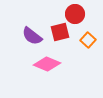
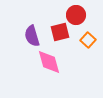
red circle: moved 1 px right, 1 px down
purple semicircle: rotated 35 degrees clockwise
pink diamond: moved 2 px right, 2 px up; rotated 52 degrees clockwise
